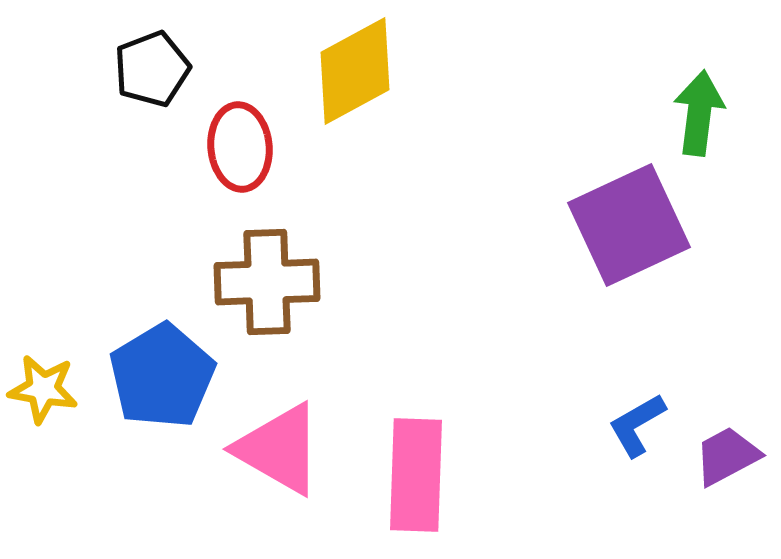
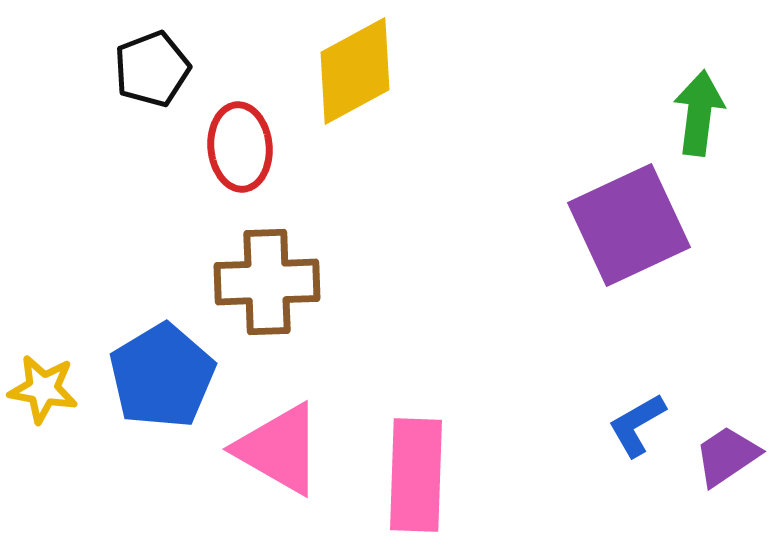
purple trapezoid: rotated 6 degrees counterclockwise
